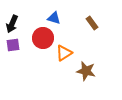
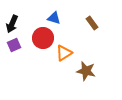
purple square: moved 1 px right; rotated 16 degrees counterclockwise
